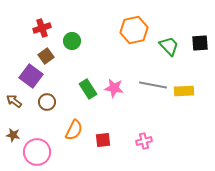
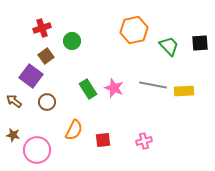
pink star: rotated 12 degrees clockwise
pink circle: moved 2 px up
